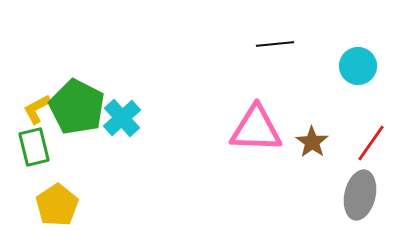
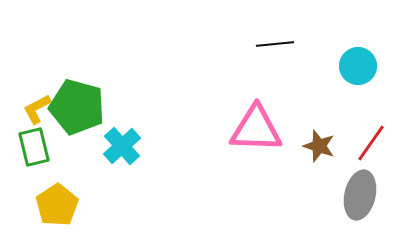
green pentagon: rotated 12 degrees counterclockwise
cyan cross: moved 28 px down
brown star: moved 7 px right, 4 px down; rotated 16 degrees counterclockwise
